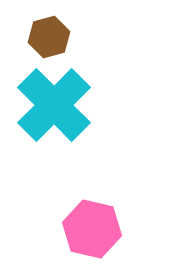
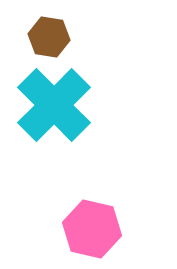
brown hexagon: rotated 24 degrees clockwise
